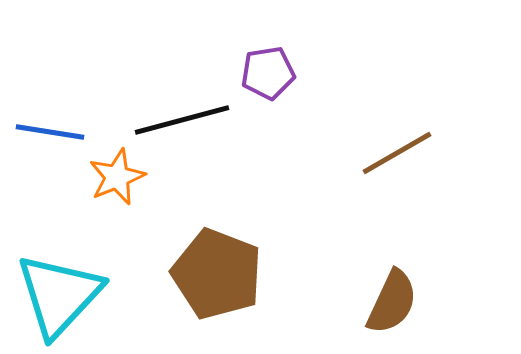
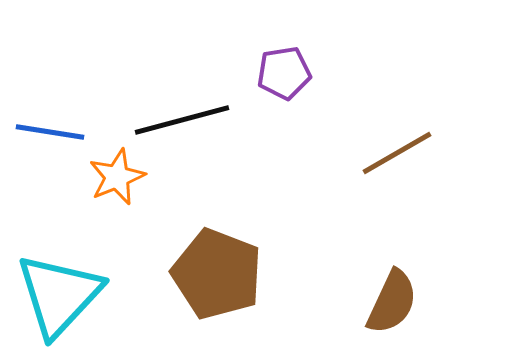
purple pentagon: moved 16 px right
